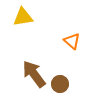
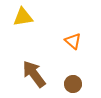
orange triangle: moved 1 px right
brown circle: moved 13 px right
